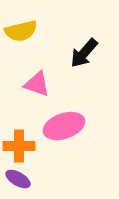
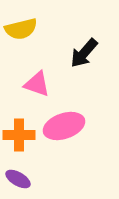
yellow semicircle: moved 2 px up
orange cross: moved 11 px up
